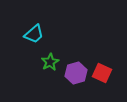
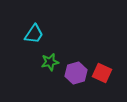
cyan trapezoid: rotated 15 degrees counterclockwise
green star: rotated 18 degrees clockwise
